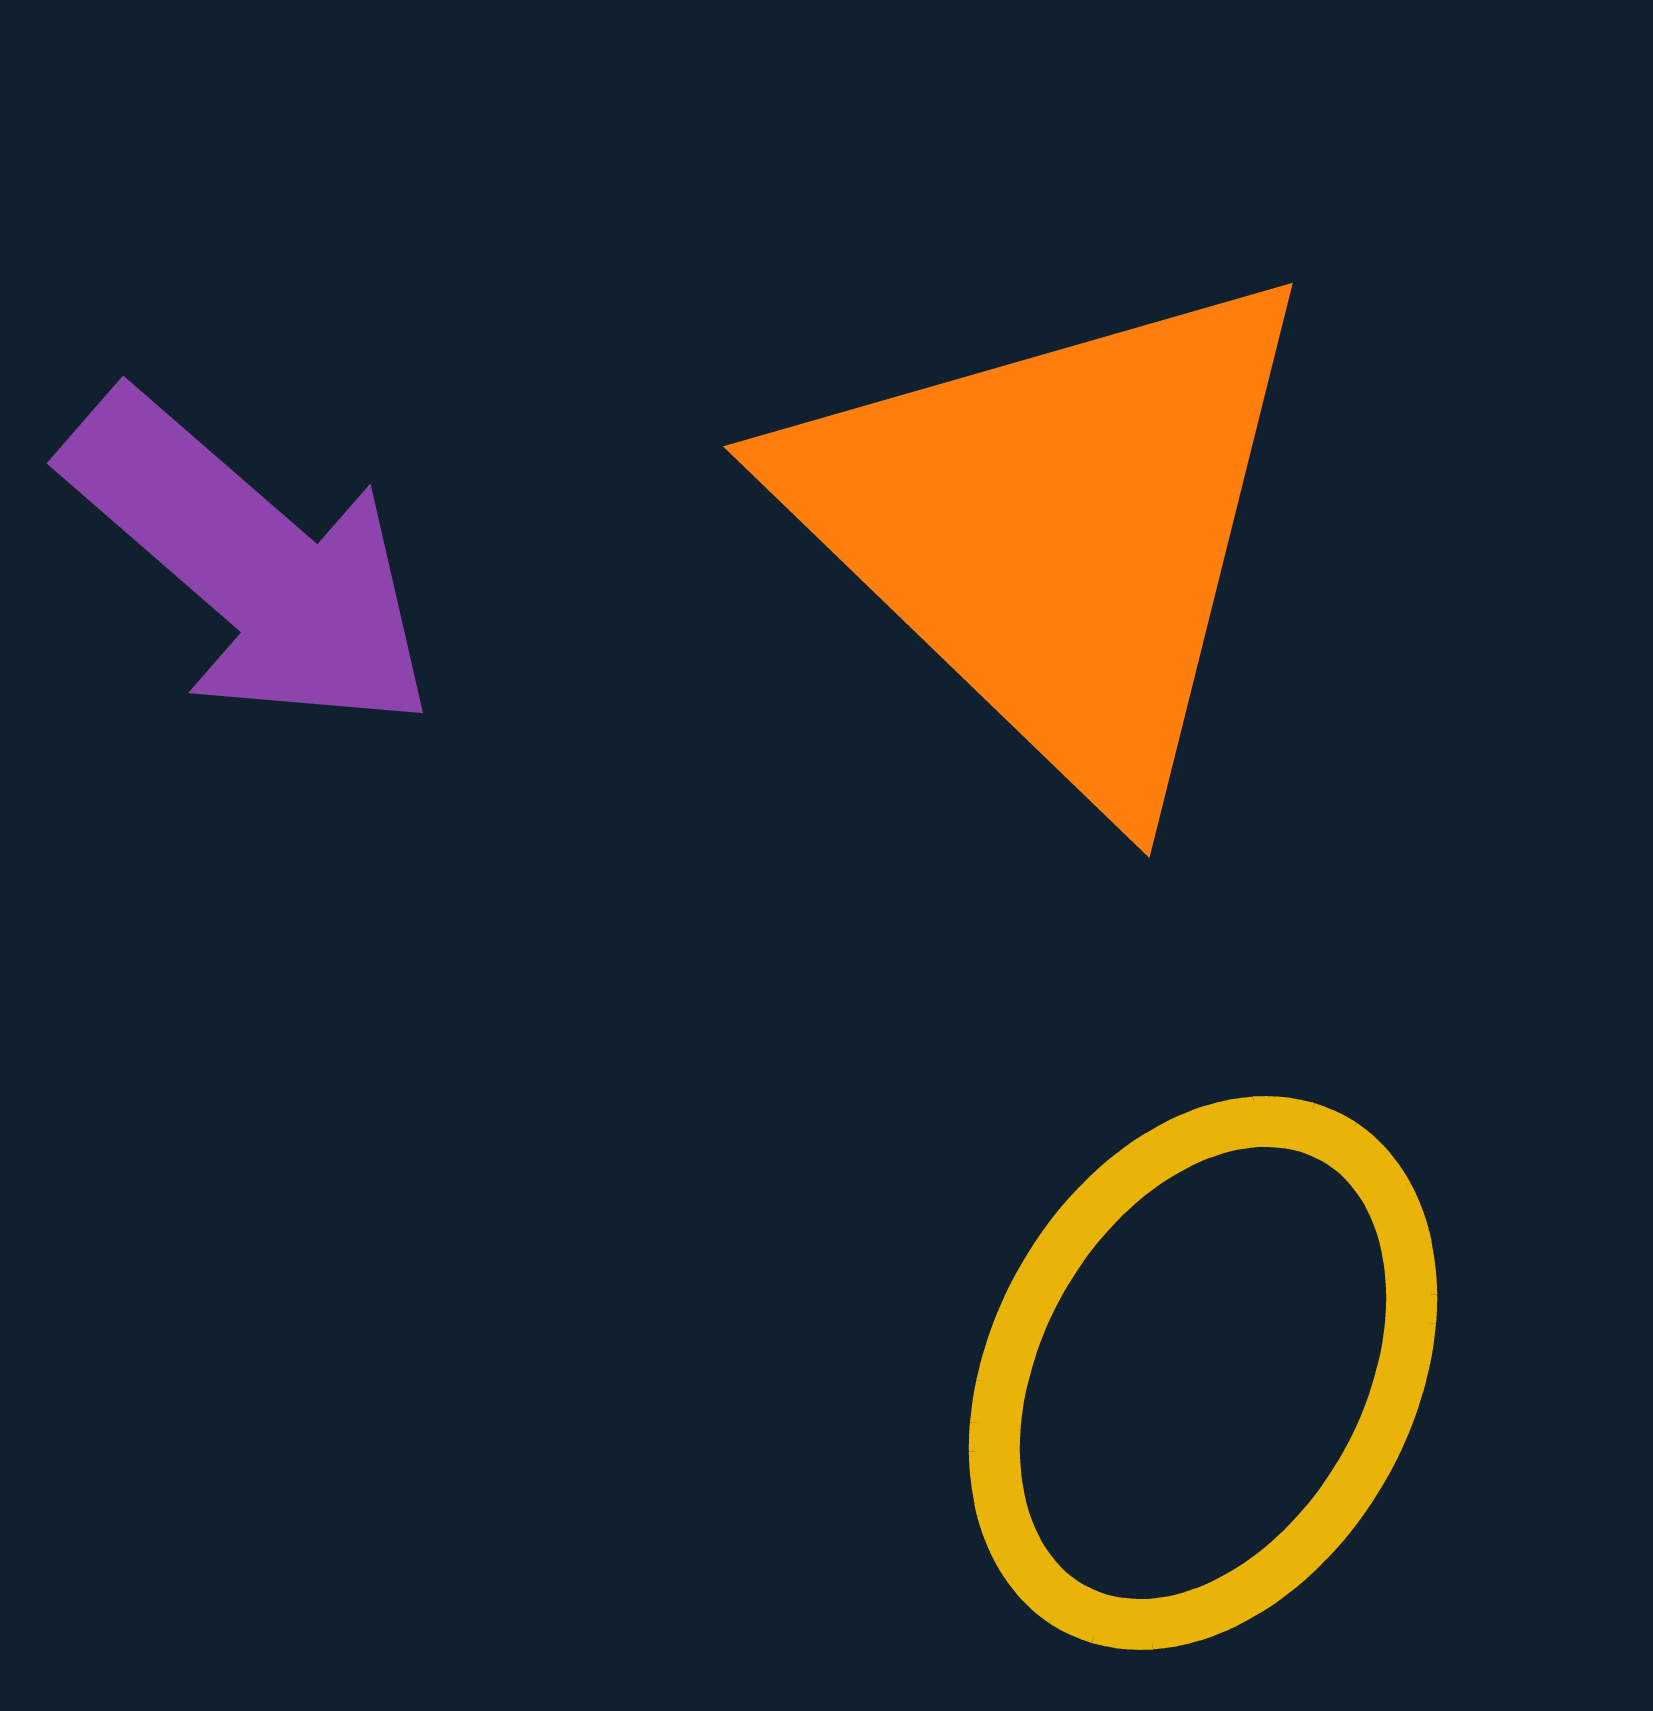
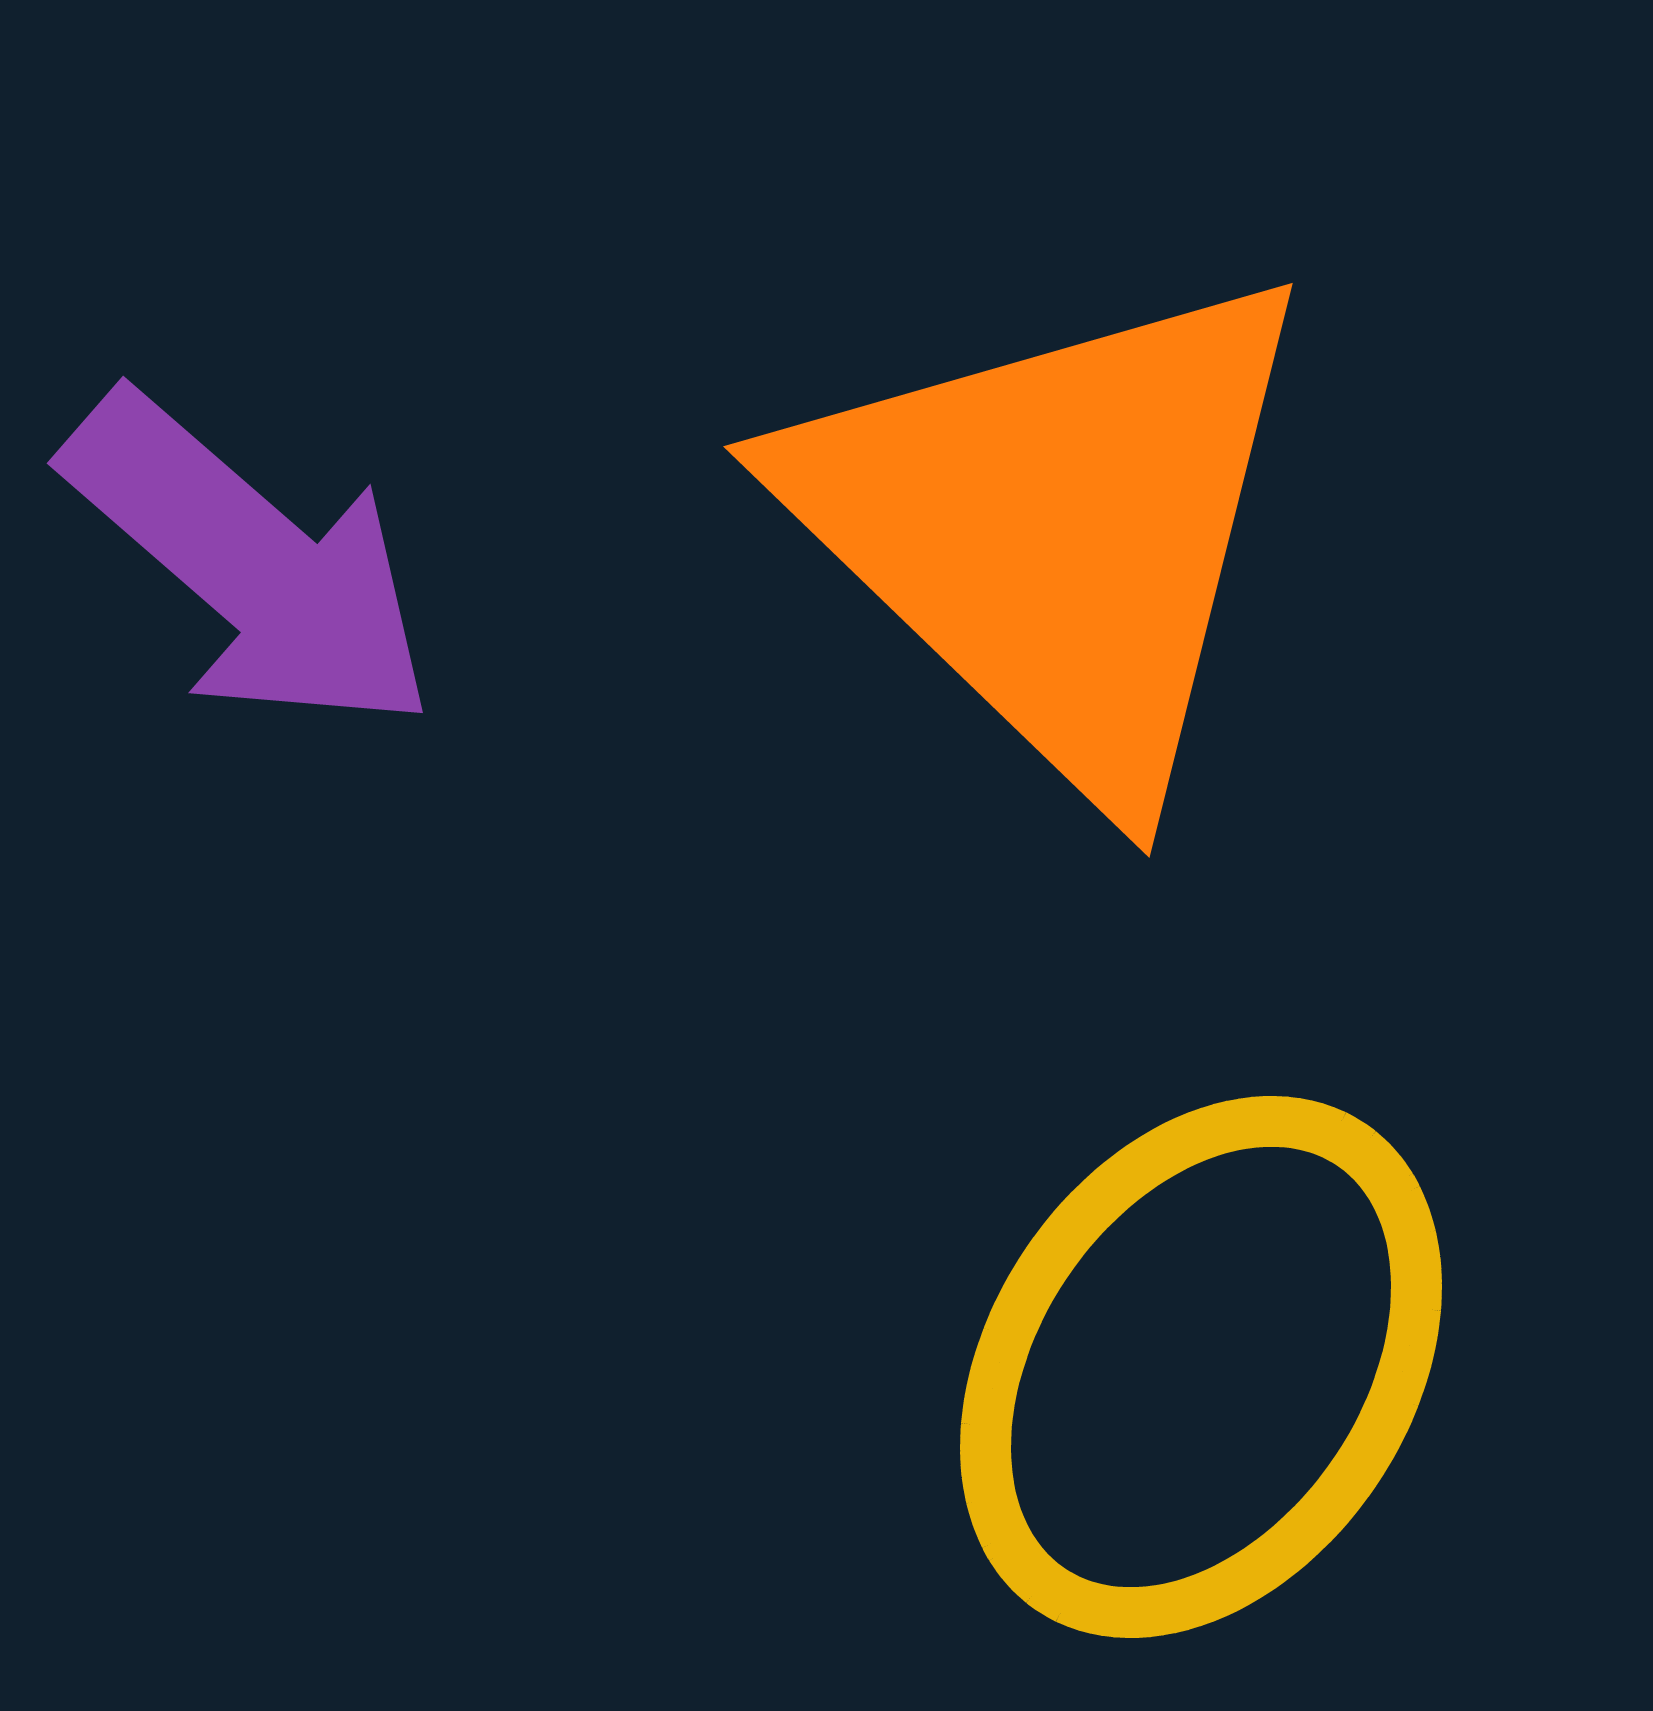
yellow ellipse: moved 2 px left, 6 px up; rotated 5 degrees clockwise
